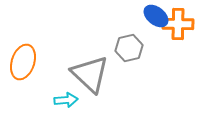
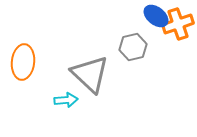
orange cross: rotated 20 degrees counterclockwise
gray hexagon: moved 4 px right, 1 px up
orange ellipse: rotated 12 degrees counterclockwise
